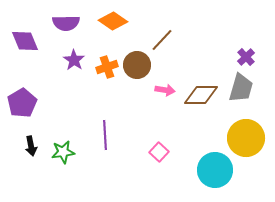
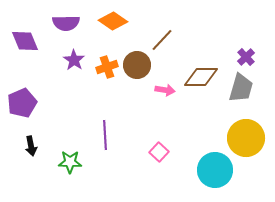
brown diamond: moved 18 px up
purple pentagon: rotated 8 degrees clockwise
green star: moved 7 px right, 10 px down; rotated 10 degrees clockwise
